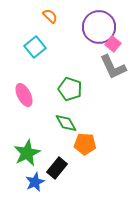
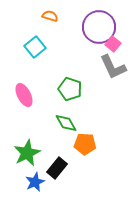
orange semicircle: rotated 28 degrees counterclockwise
